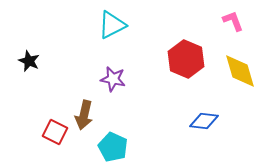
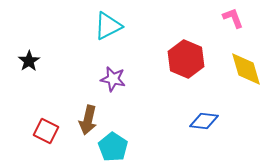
pink L-shape: moved 3 px up
cyan triangle: moved 4 px left, 1 px down
black star: rotated 15 degrees clockwise
yellow diamond: moved 6 px right, 2 px up
brown arrow: moved 4 px right, 5 px down
red square: moved 9 px left, 1 px up
cyan pentagon: rotated 8 degrees clockwise
